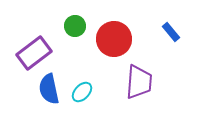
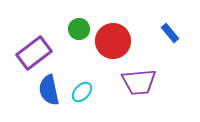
green circle: moved 4 px right, 3 px down
blue rectangle: moved 1 px left, 1 px down
red circle: moved 1 px left, 2 px down
purple trapezoid: rotated 81 degrees clockwise
blue semicircle: moved 1 px down
